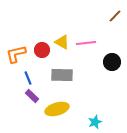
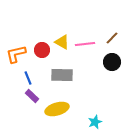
brown line: moved 3 px left, 22 px down
pink line: moved 1 px left, 1 px down
